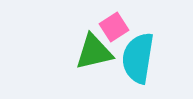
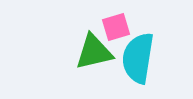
pink square: moved 2 px right; rotated 16 degrees clockwise
